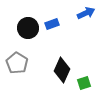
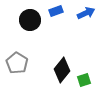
blue rectangle: moved 4 px right, 13 px up
black circle: moved 2 px right, 8 px up
black diamond: rotated 15 degrees clockwise
green square: moved 3 px up
